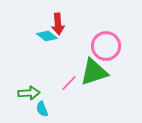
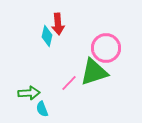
cyan diamond: rotated 65 degrees clockwise
pink circle: moved 2 px down
